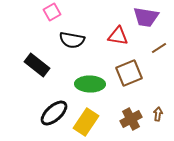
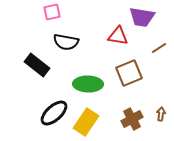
pink square: rotated 18 degrees clockwise
purple trapezoid: moved 4 px left
black semicircle: moved 6 px left, 2 px down
green ellipse: moved 2 px left
brown arrow: moved 3 px right
brown cross: moved 1 px right
